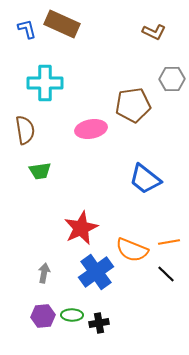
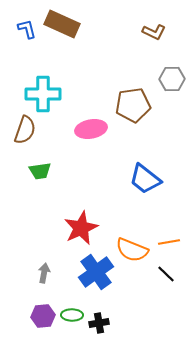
cyan cross: moved 2 px left, 11 px down
brown semicircle: rotated 28 degrees clockwise
